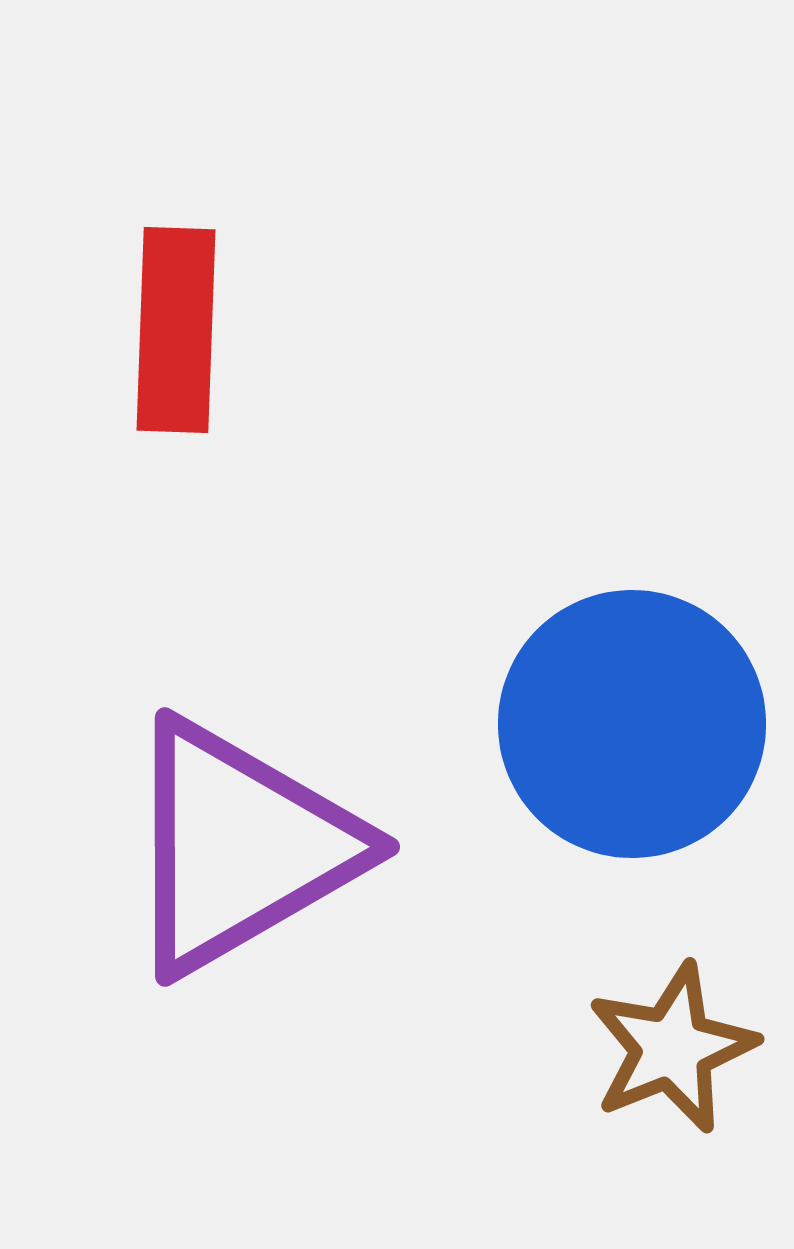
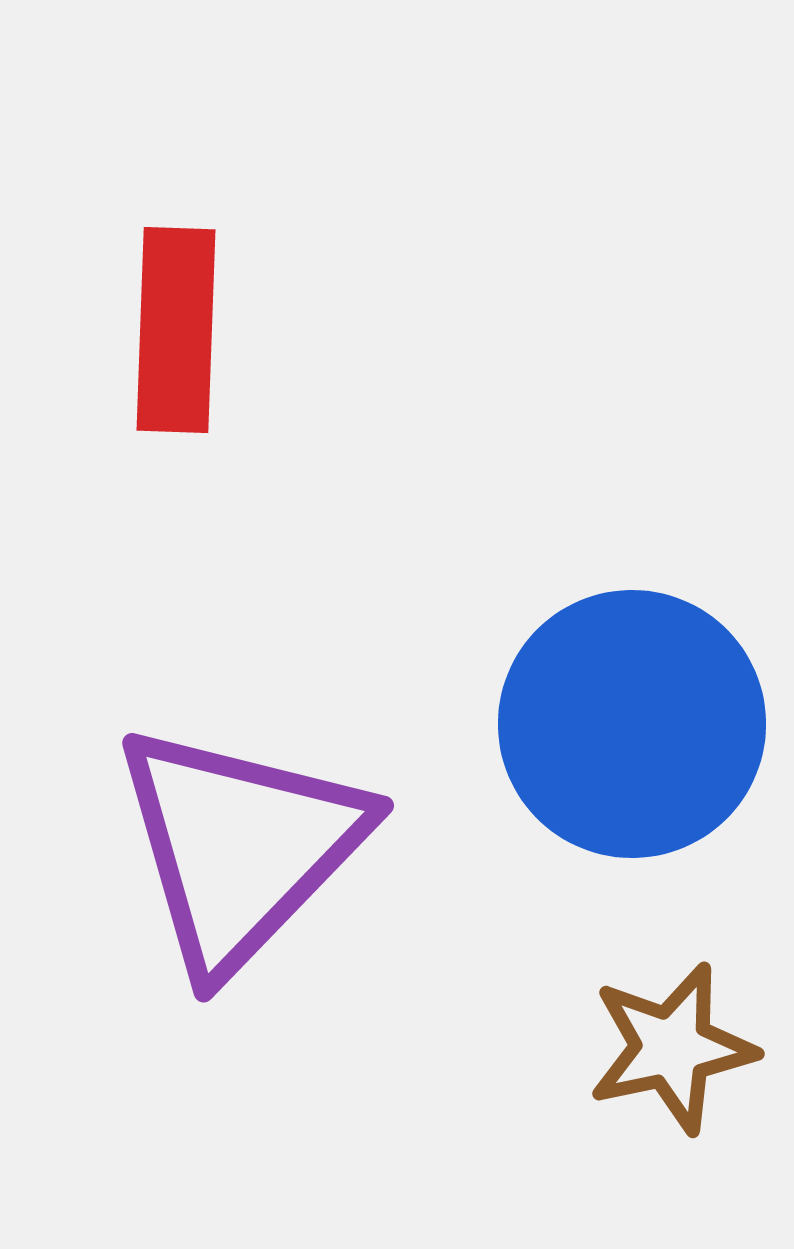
purple triangle: rotated 16 degrees counterclockwise
brown star: rotated 10 degrees clockwise
